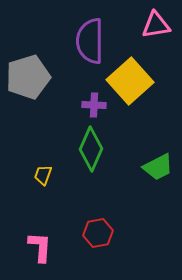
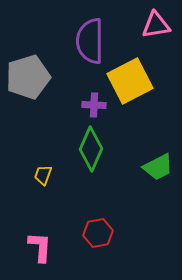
yellow square: rotated 15 degrees clockwise
